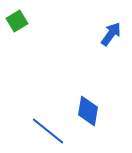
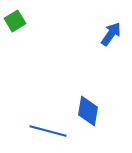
green square: moved 2 px left
blue line: rotated 24 degrees counterclockwise
